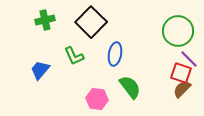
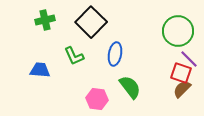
blue trapezoid: rotated 55 degrees clockwise
